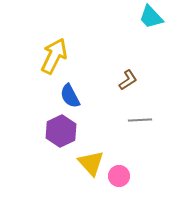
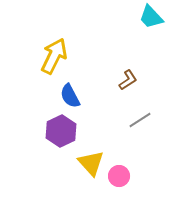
gray line: rotated 30 degrees counterclockwise
